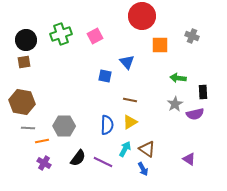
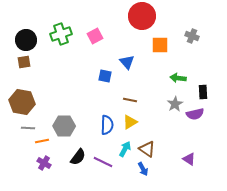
black semicircle: moved 1 px up
